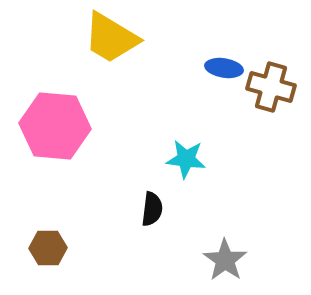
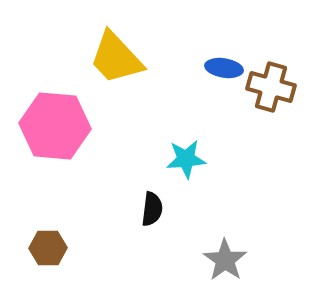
yellow trapezoid: moved 5 px right, 20 px down; rotated 16 degrees clockwise
cyan star: rotated 12 degrees counterclockwise
